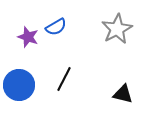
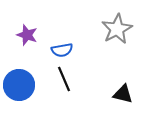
blue semicircle: moved 6 px right, 23 px down; rotated 20 degrees clockwise
purple star: moved 1 px left, 2 px up
black line: rotated 50 degrees counterclockwise
